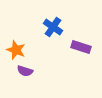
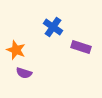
purple semicircle: moved 1 px left, 2 px down
